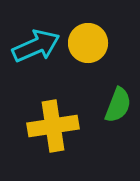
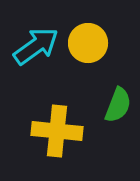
cyan arrow: rotated 12 degrees counterclockwise
yellow cross: moved 4 px right, 5 px down; rotated 15 degrees clockwise
